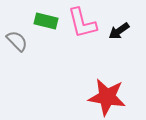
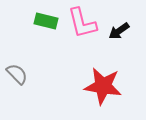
gray semicircle: moved 33 px down
red star: moved 4 px left, 11 px up
